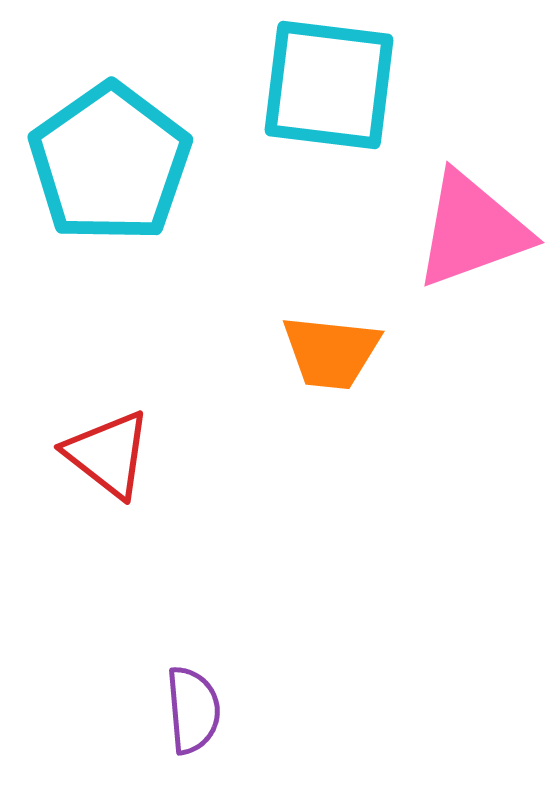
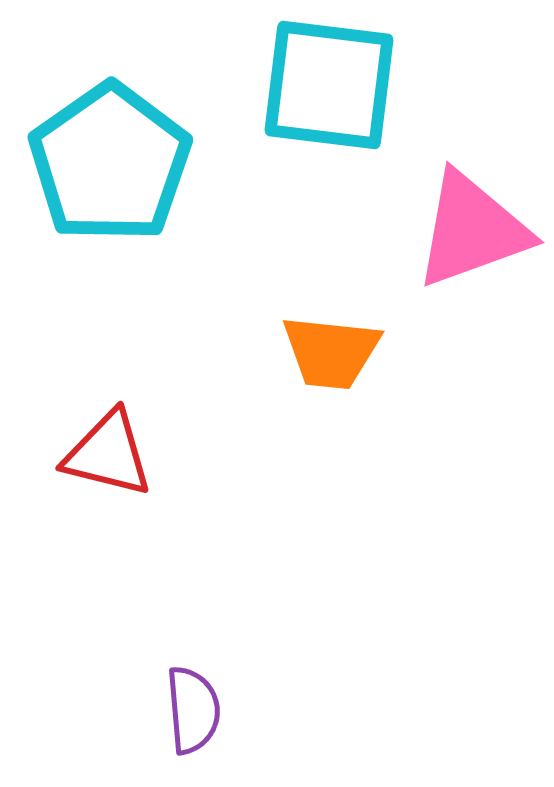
red triangle: rotated 24 degrees counterclockwise
